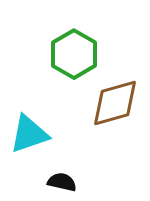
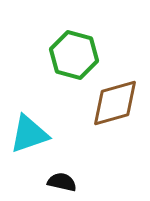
green hexagon: moved 1 px down; rotated 15 degrees counterclockwise
